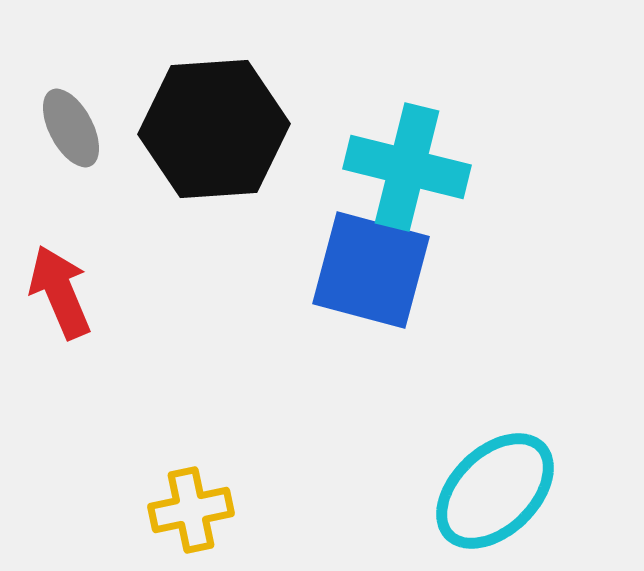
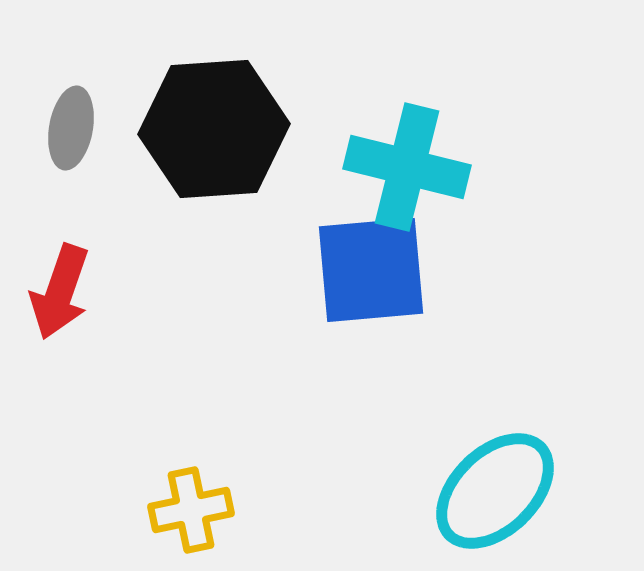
gray ellipse: rotated 38 degrees clockwise
blue square: rotated 20 degrees counterclockwise
red arrow: rotated 138 degrees counterclockwise
